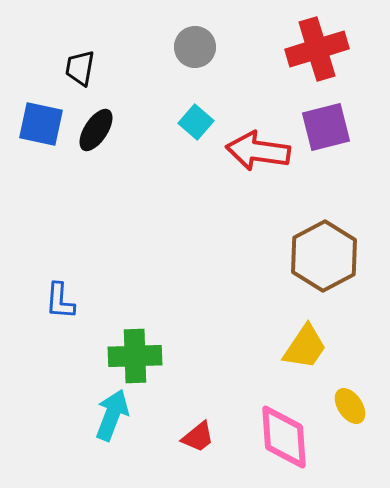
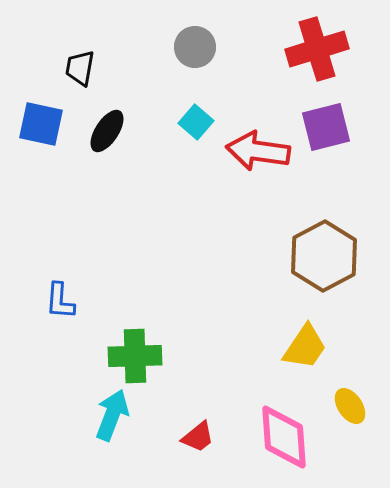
black ellipse: moved 11 px right, 1 px down
